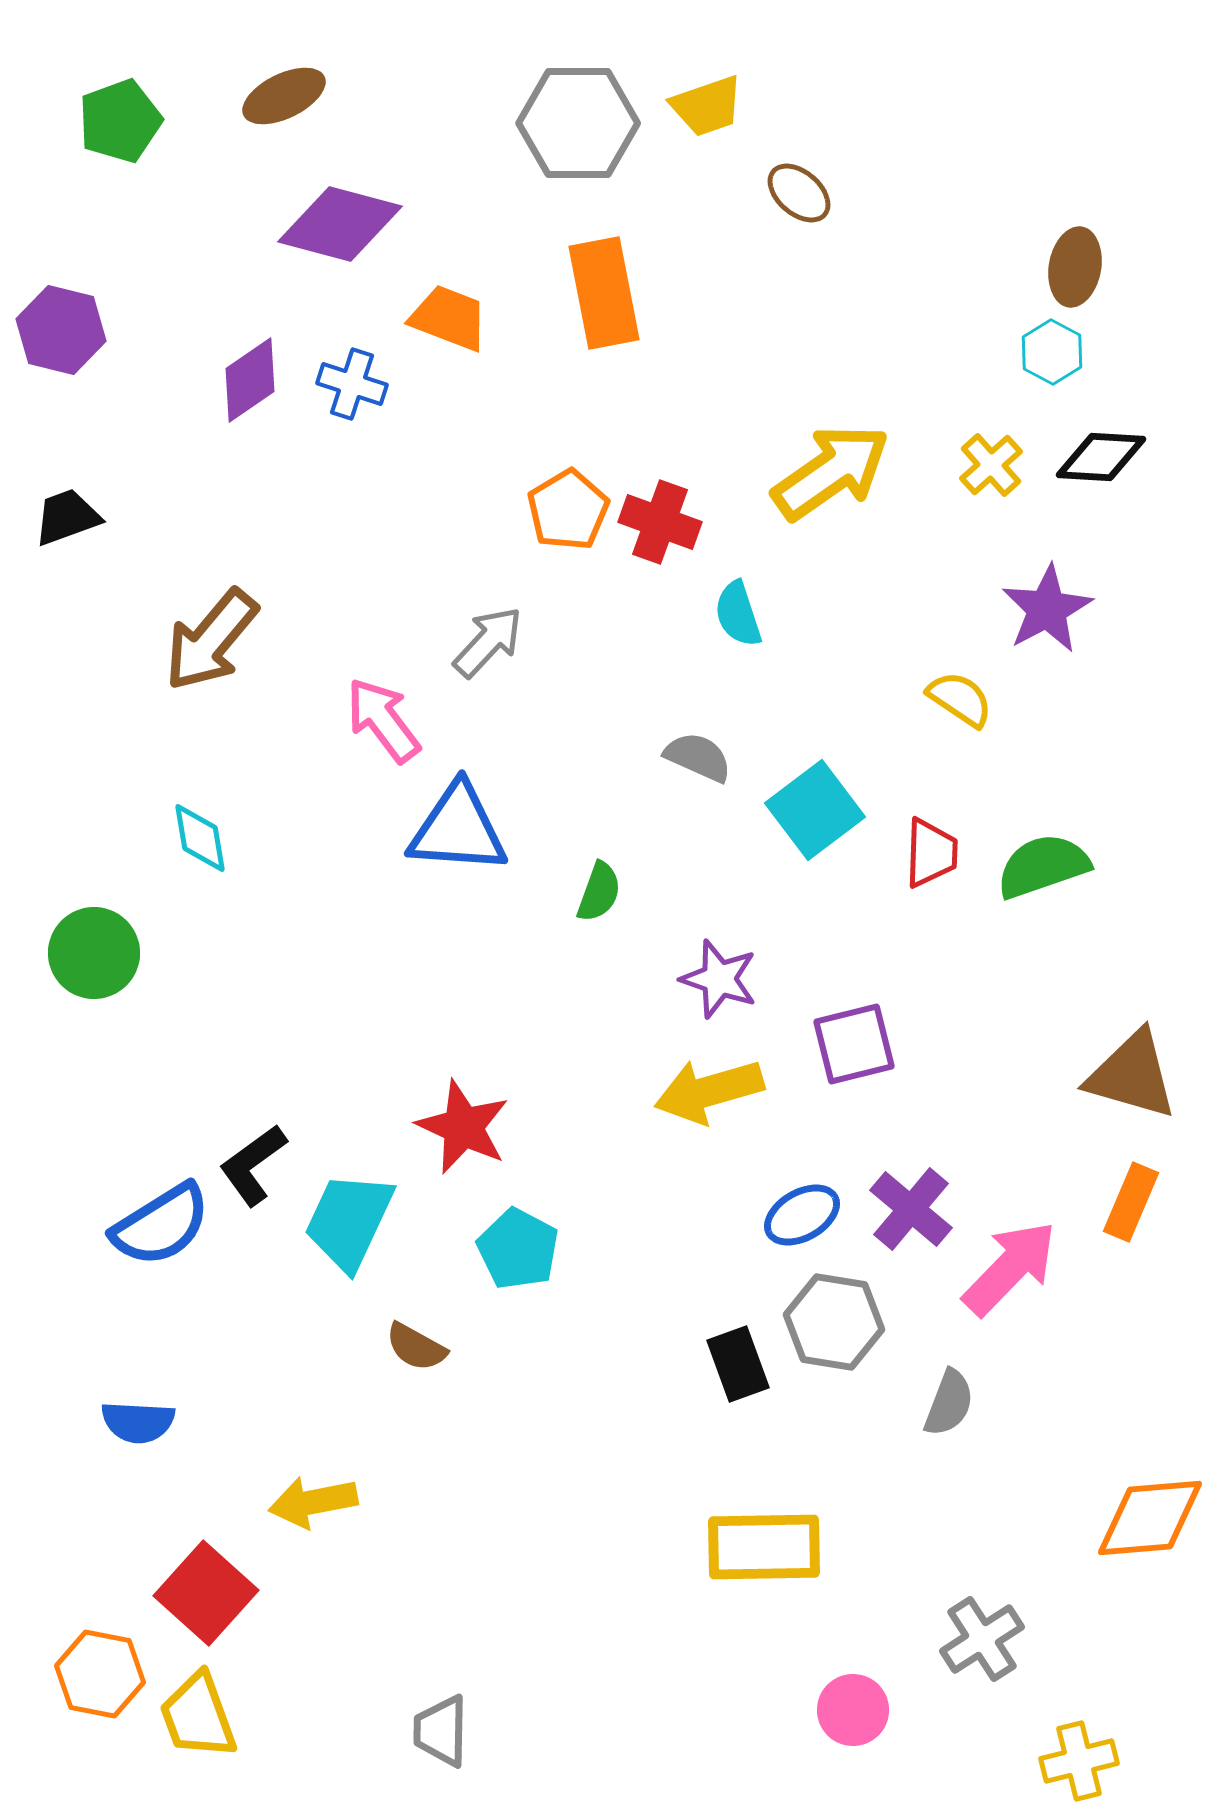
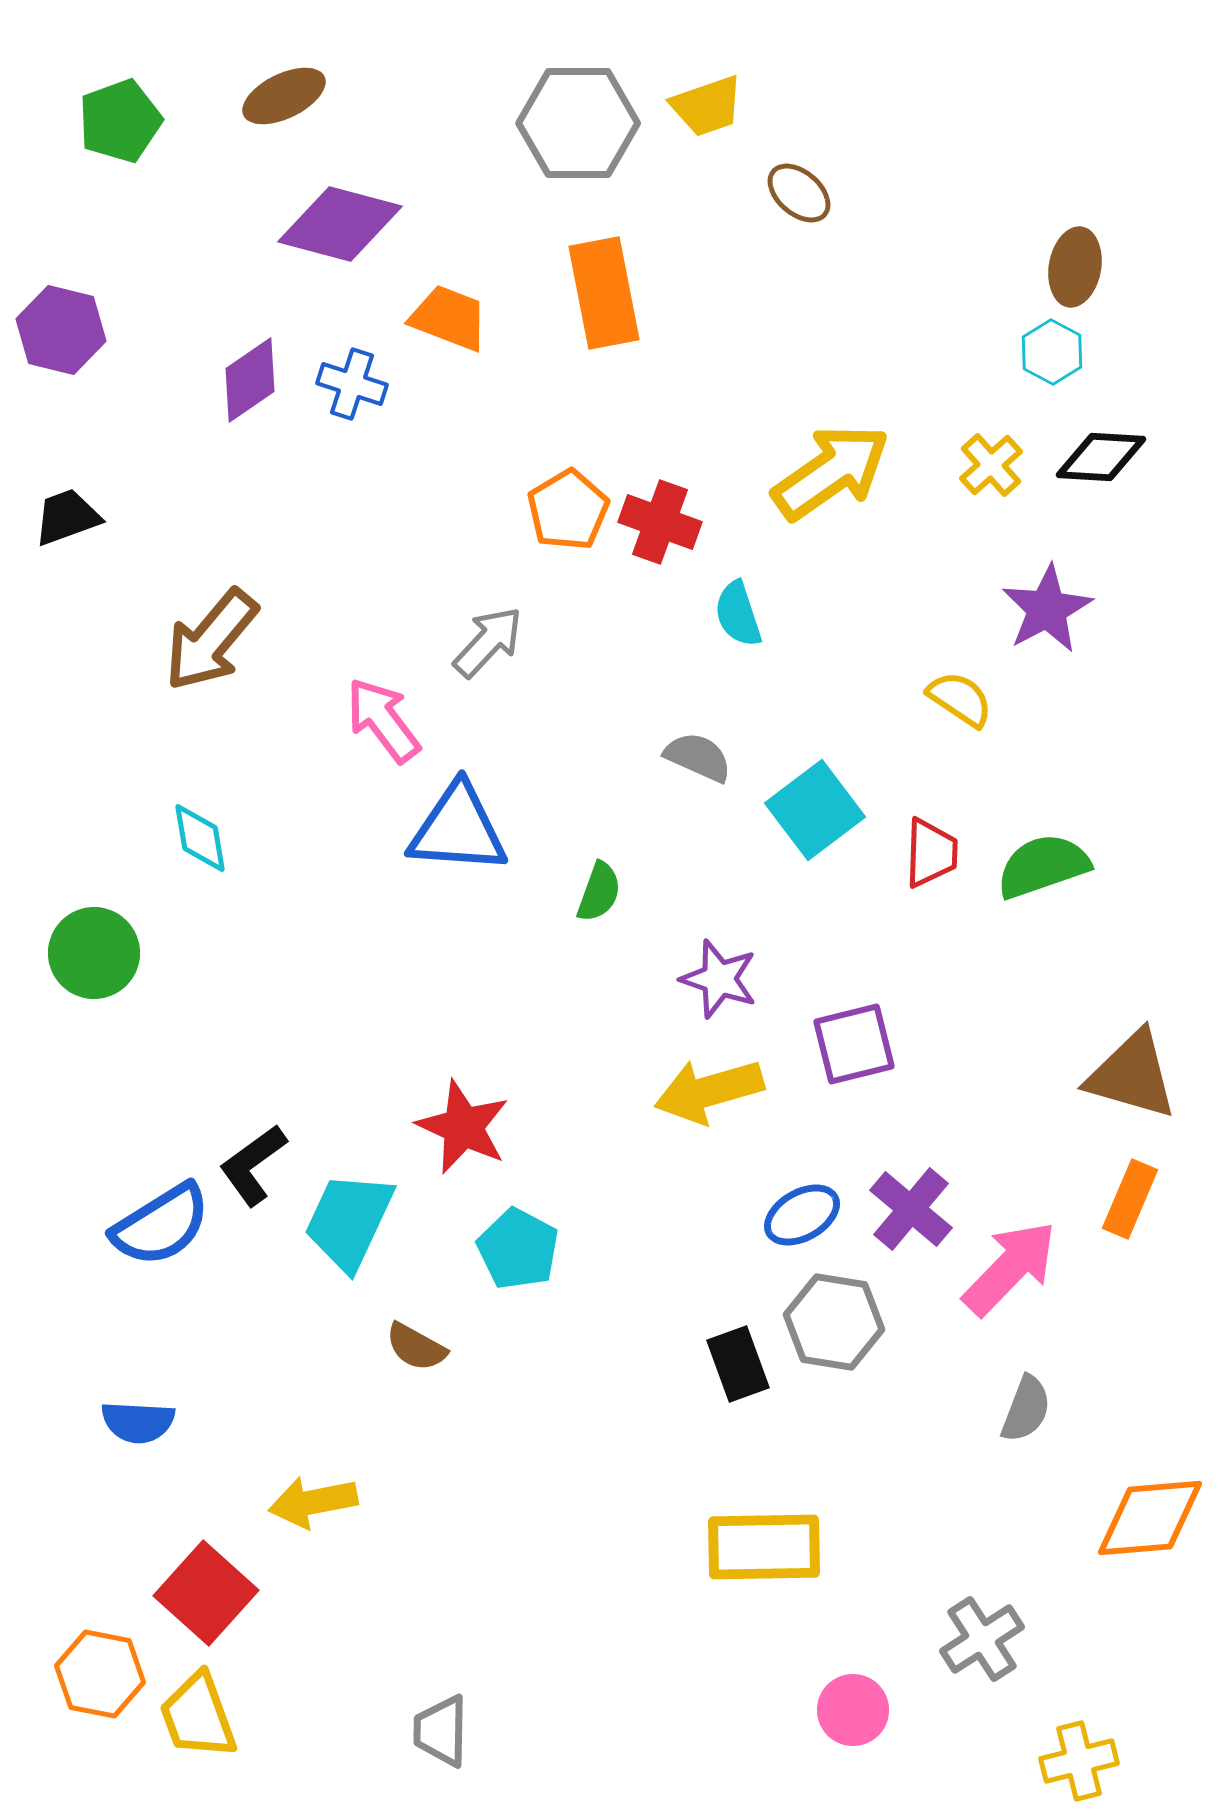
orange rectangle at (1131, 1202): moved 1 px left, 3 px up
gray semicircle at (949, 1403): moved 77 px right, 6 px down
